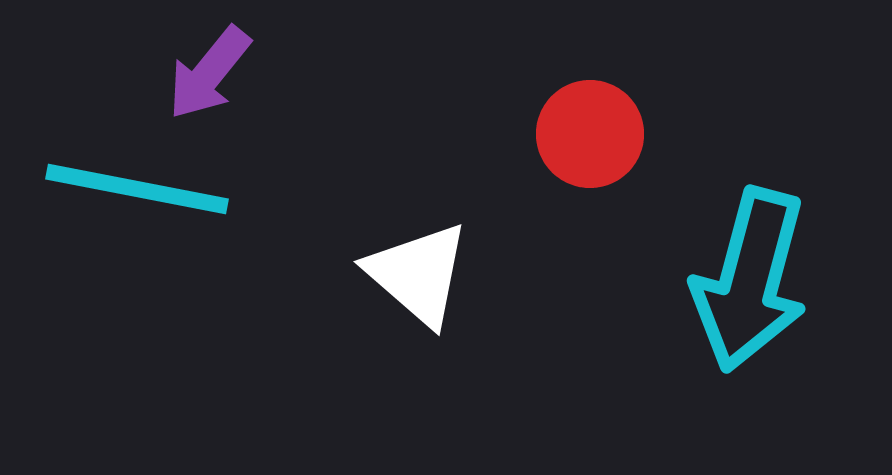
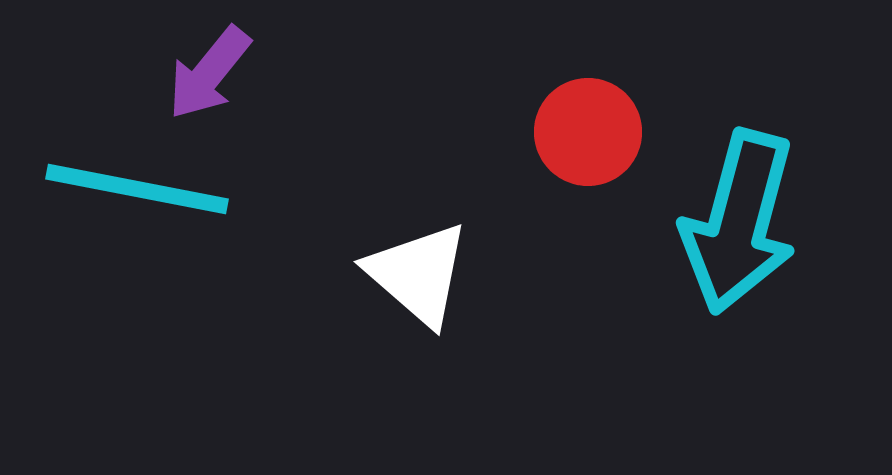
red circle: moved 2 px left, 2 px up
cyan arrow: moved 11 px left, 58 px up
